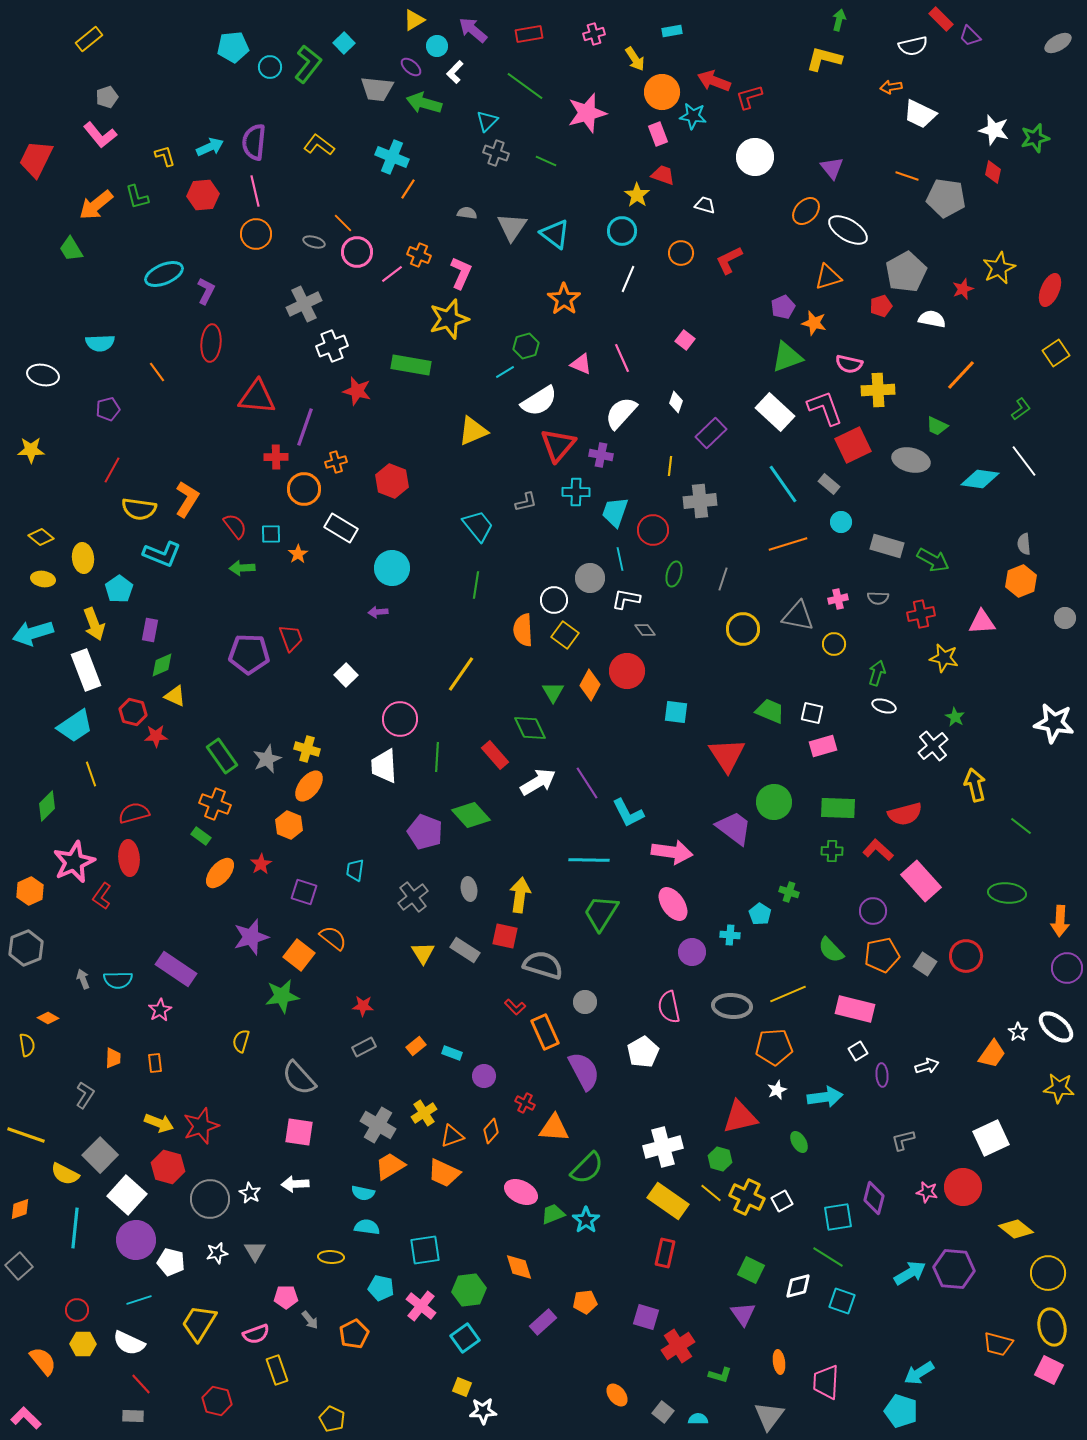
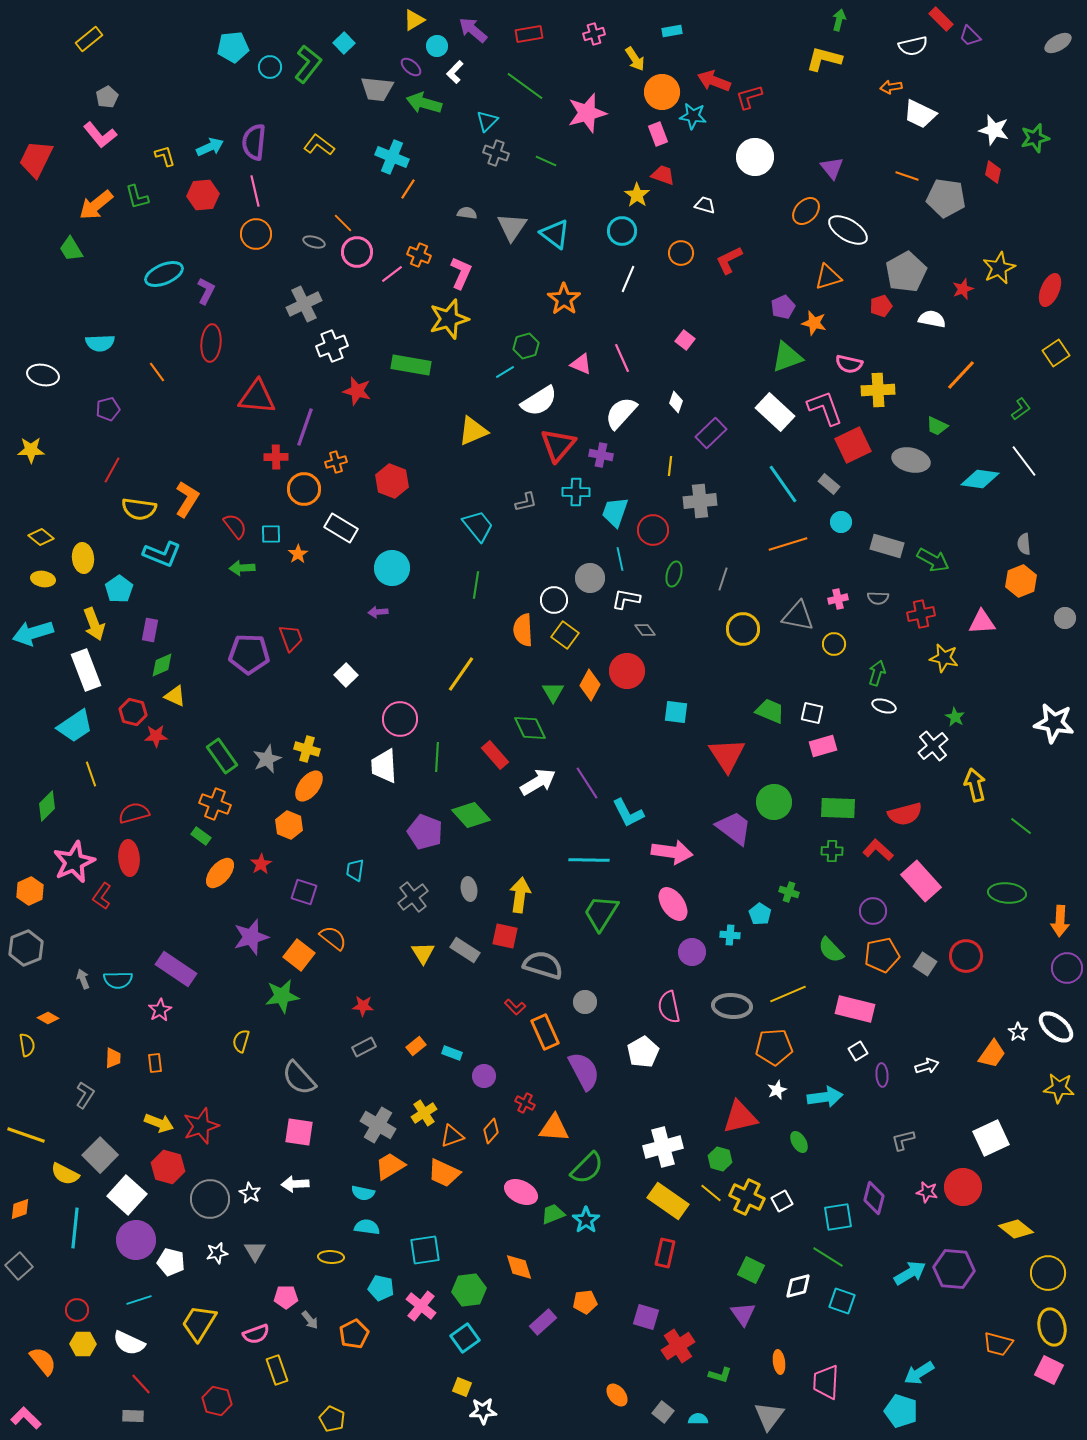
gray pentagon at (107, 97): rotated 10 degrees counterclockwise
